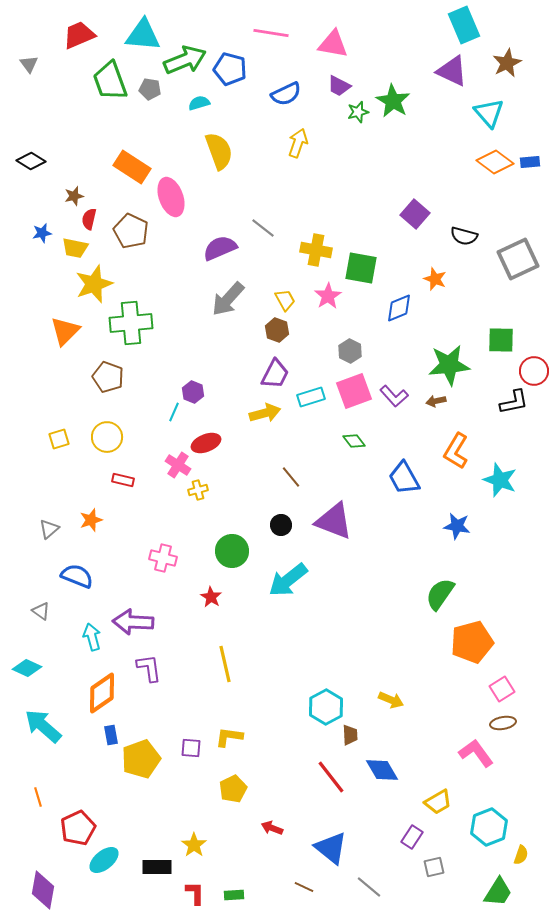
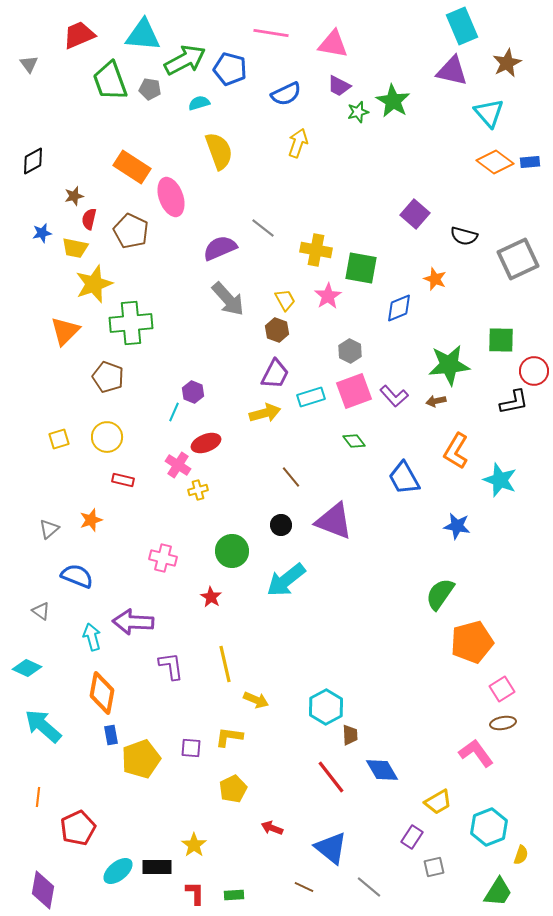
cyan rectangle at (464, 25): moved 2 px left, 1 px down
green arrow at (185, 60): rotated 6 degrees counterclockwise
purple triangle at (452, 71): rotated 12 degrees counterclockwise
black diamond at (31, 161): moved 2 px right; rotated 60 degrees counterclockwise
gray arrow at (228, 299): rotated 84 degrees counterclockwise
cyan arrow at (288, 580): moved 2 px left
purple L-shape at (149, 668): moved 22 px right, 2 px up
orange diamond at (102, 693): rotated 45 degrees counterclockwise
yellow arrow at (391, 700): moved 135 px left
orange line at (38, 797): rotated 24 degrees clockwise
cyan ellipse at (104, 860): moved 14 px right, 11 px down
